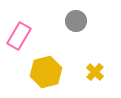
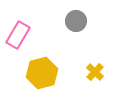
pink rectangle: moved 1 px left, 1 px up
yellow hexagon: moved 4 px left, 1 px down
